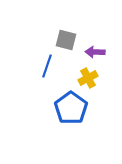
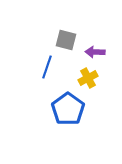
blue line: moved 1 px down
blue pentagon: moved 3 px left, 1 px down
